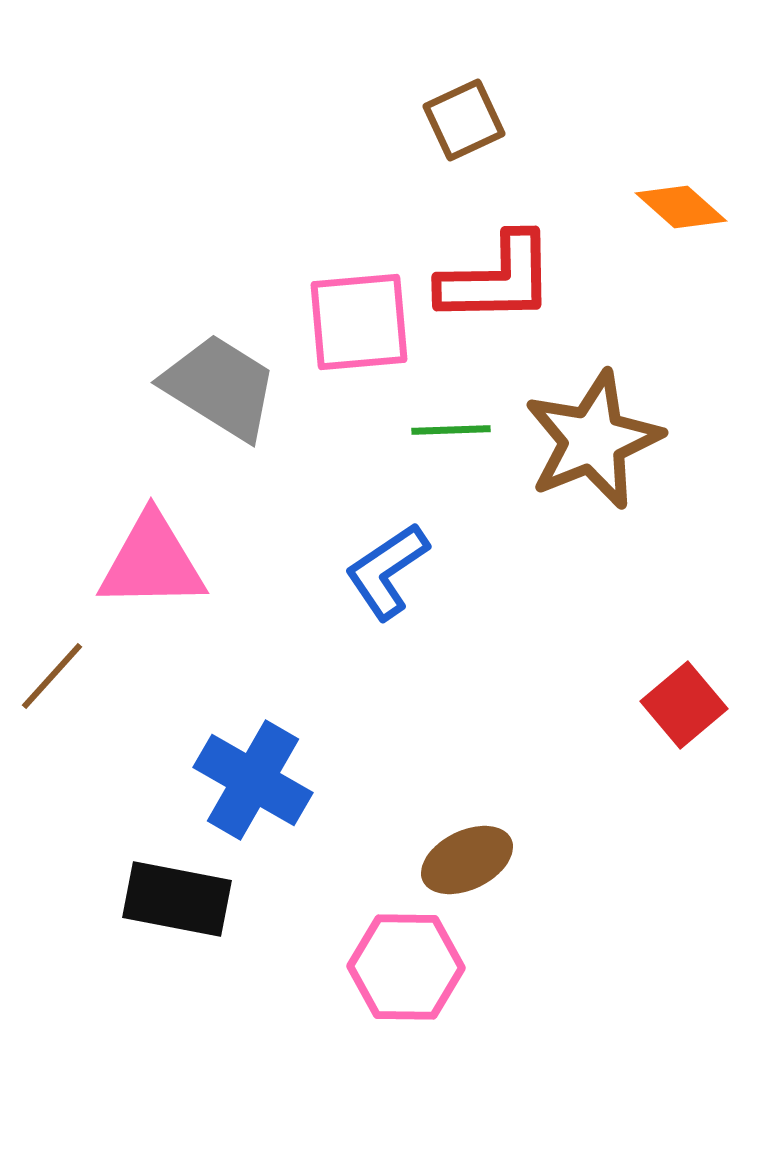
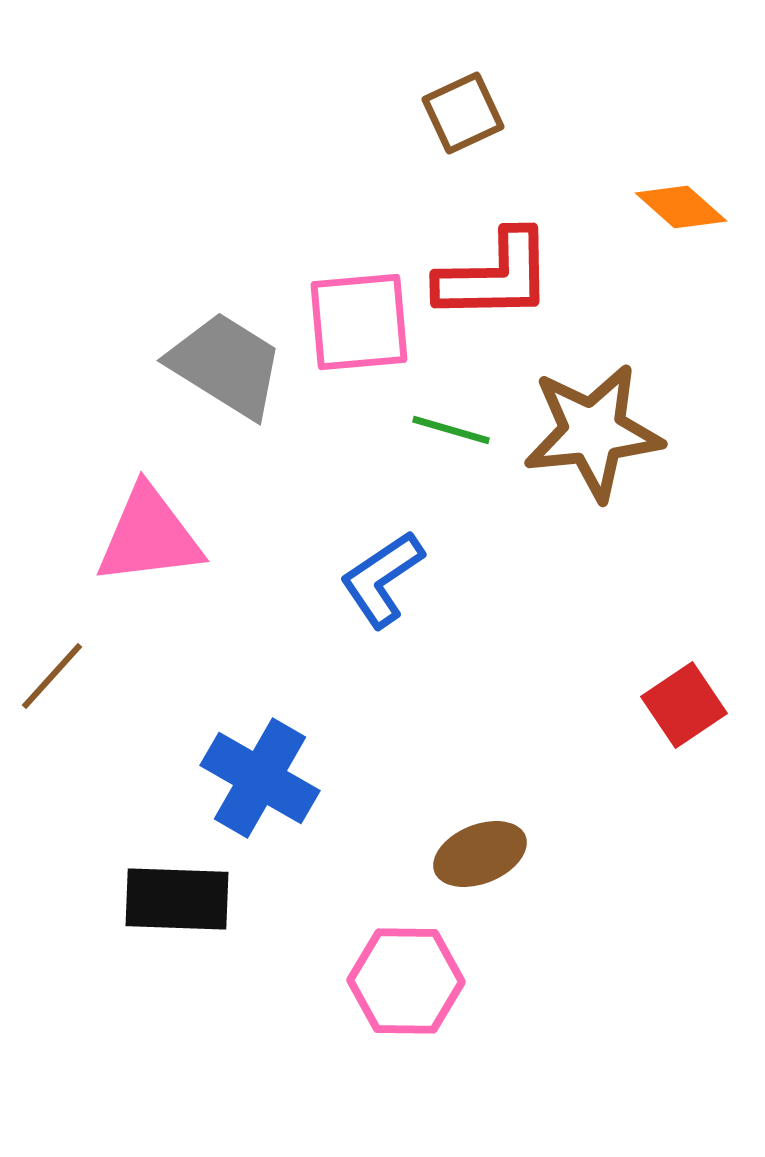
brown square: moved 1 px left, 7 px up
red L-shape: moved 2 px left, 3 px up
gray trapezoid: moved 6 px right, 22 px up
green line: rotated 18 degrees clockwise
brown star: moved 8 px up; rotated 16 degrees clockwise
pink triangle: moved 3 px left, 26 px up; rotated 6 degrees counterclockwise
blue L-shape: moved 5 px left, 8 px down
red square: rotated 6 degrees clockwise
blue cross: moved 7 px right, 2 px up
brown ellipse: moved 13 px right, 6 px up; rotated 4 degrees clockwise
black rectangle: rotated 9 degrees counterclockwise
pink hexagon: moved 14 px down
